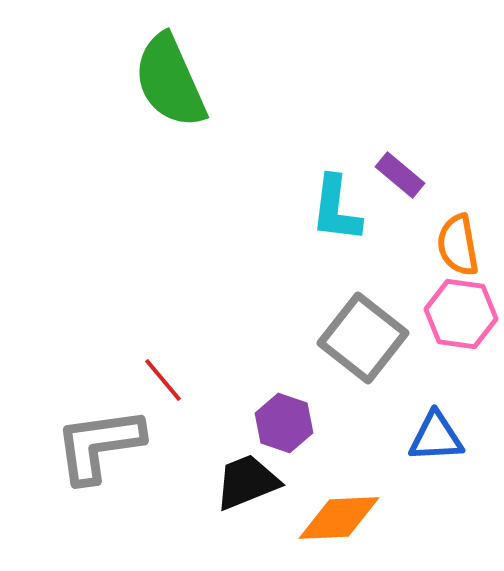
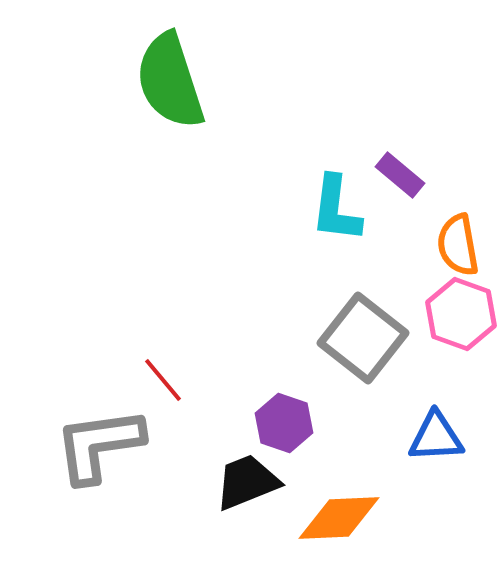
green semicircle: rotated 6 degrees clockwise
pink hexagon: rotated 12 degrees clockwise
